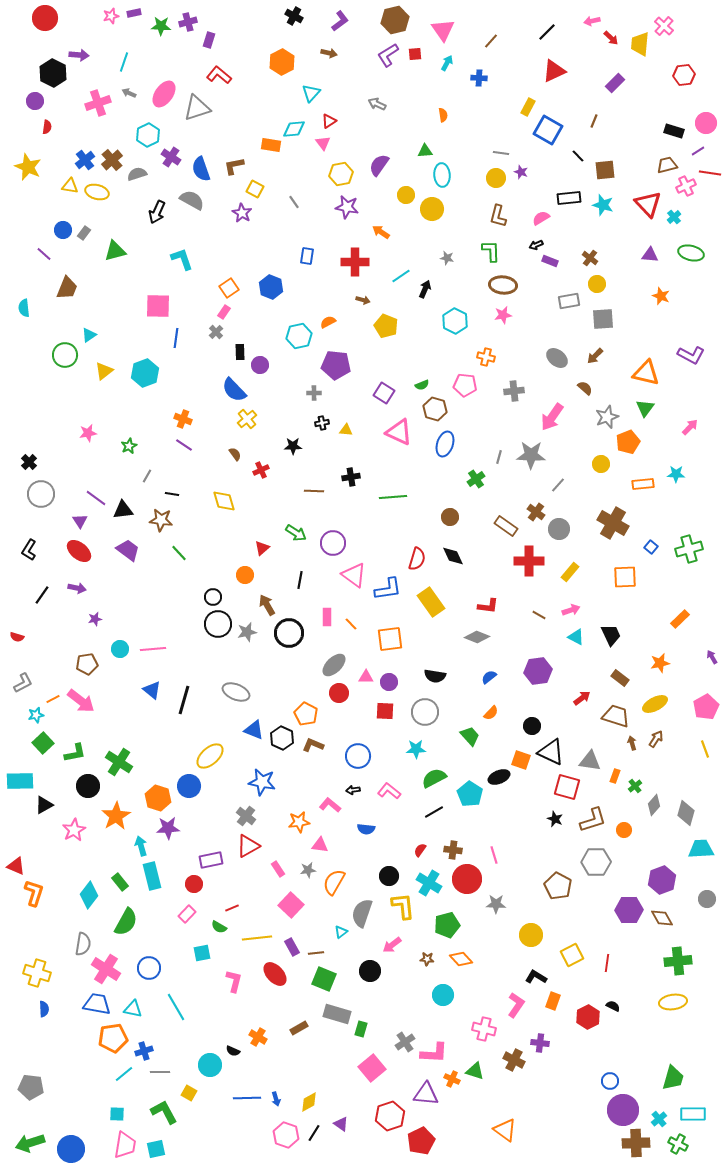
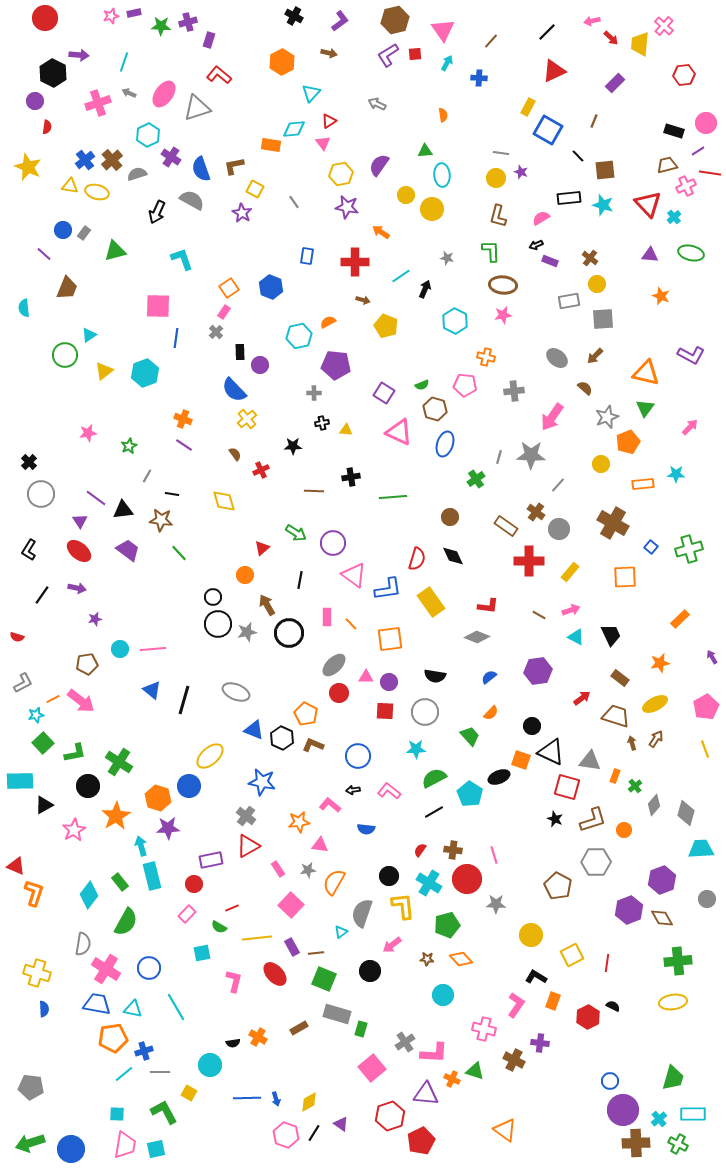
purple hexagon at (629, 910): rotated 20 degrees counterclockwise
black semicircle at (233, 1051): moved 8 px up; rotated 32 degrees counterclockwise
